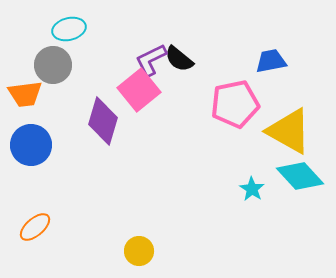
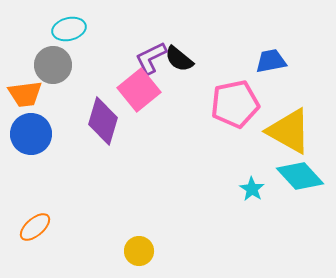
purple L-shape: moved 2 px up
blue circle: moved 11 px up
